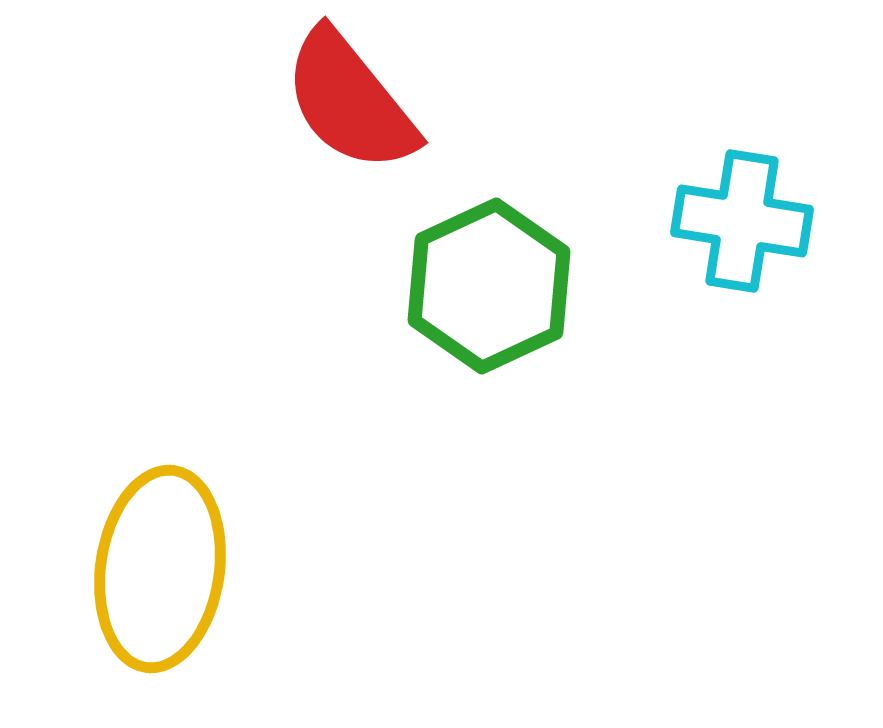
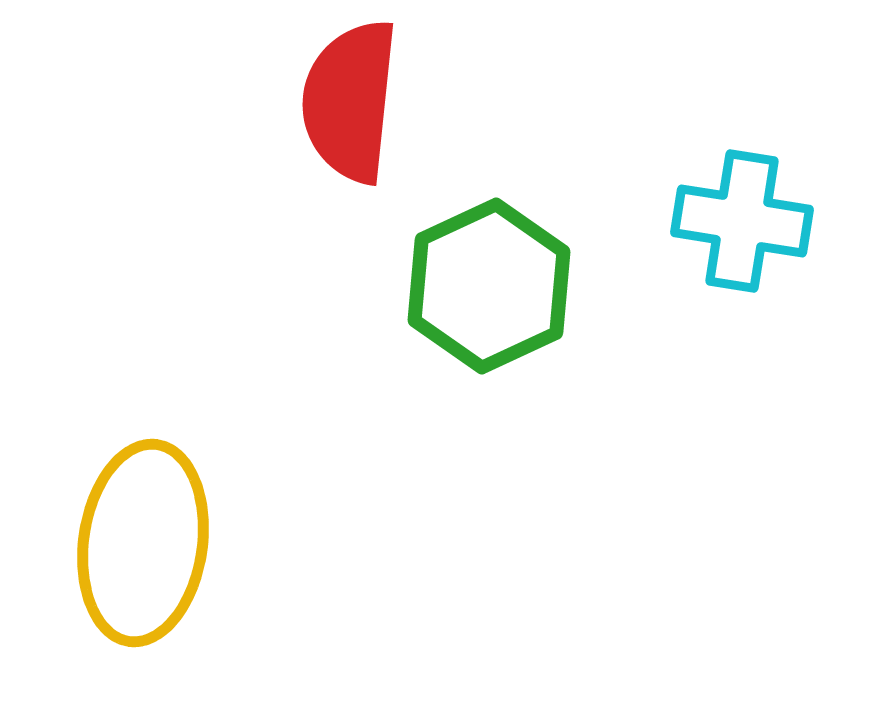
red semicircle: rotated 45 degrees clockwise
yellow ellipse: moved 17 px left, 26 px up
